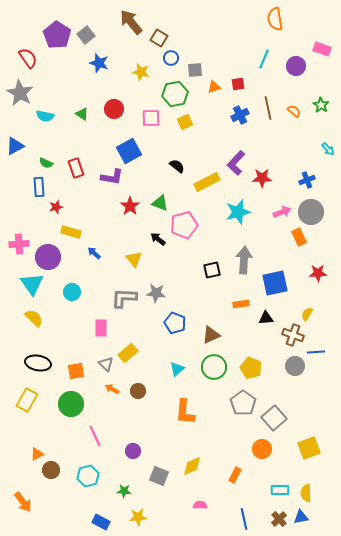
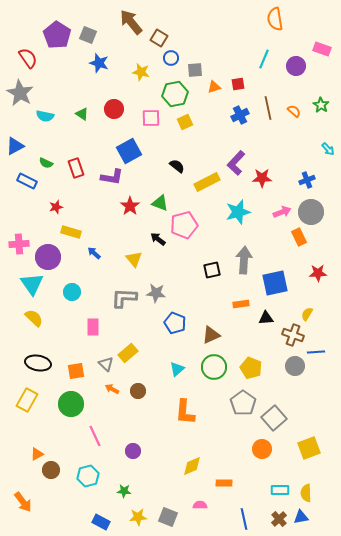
gray square at (86, 35): moved 2 px right; rotated 30 degrees counterclockwise
blue rectangle at (39, 187): moved 12 px left, 6 px up; rotated 60 degrees counterclockwise
pink rectangle at (101, 328): moved 8 px left, 1 px up
orange rectangle at (235, 475): moved 11 px left, 8 px down; rotated 63 degrees clockwise
gray square at (159, 476): moved 9 px right, 41 px down
